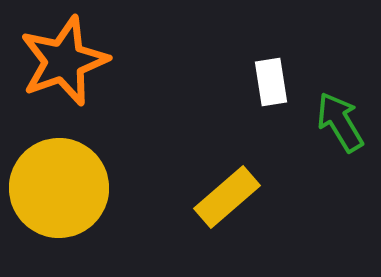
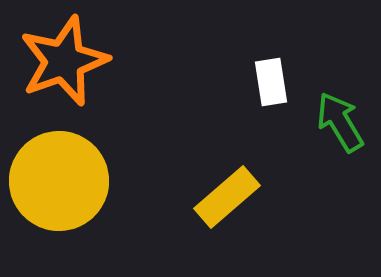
yellow circle: moved 7 px up
